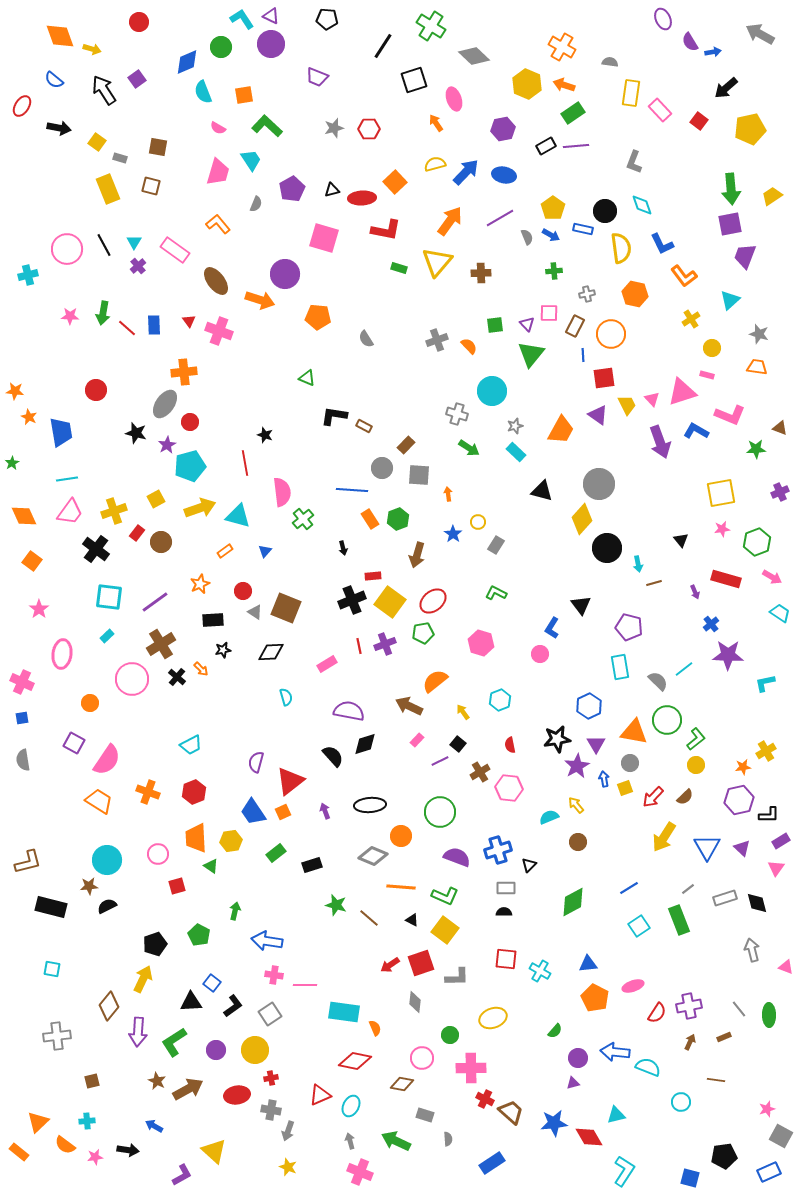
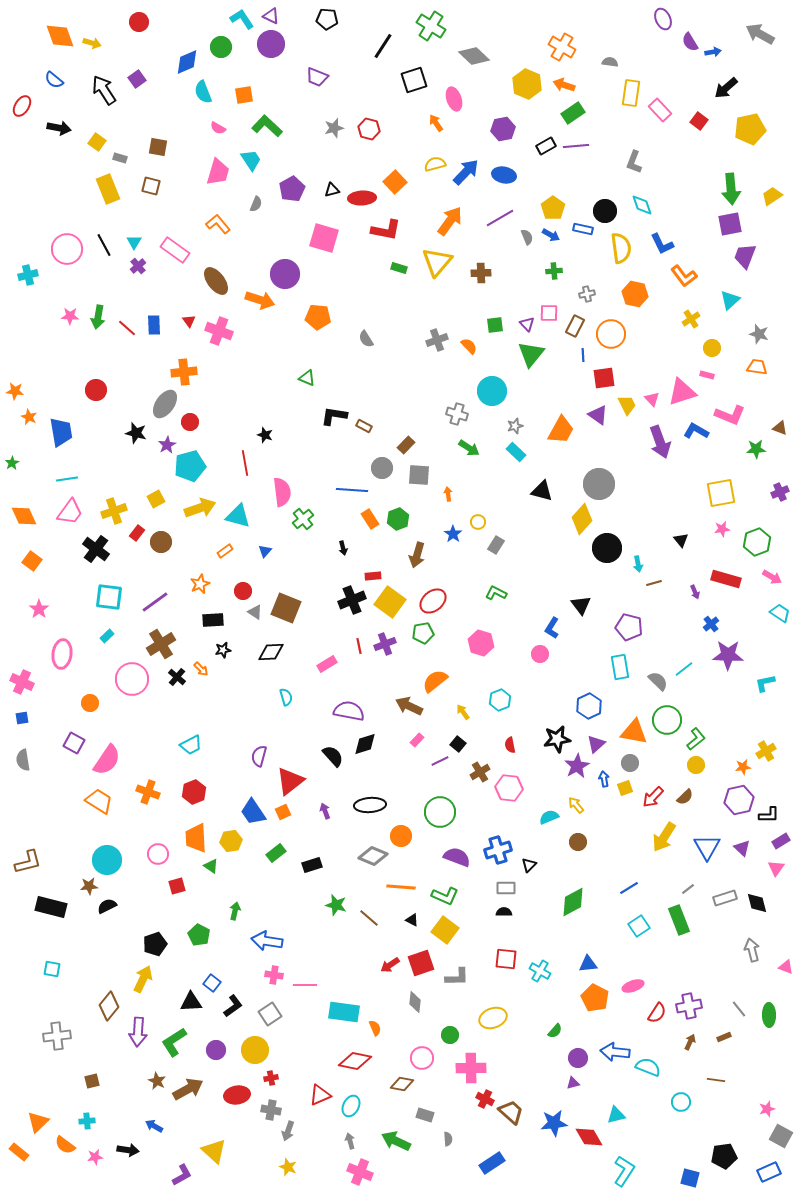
yellow arrow at (92, 49): moved 6 px up
red hexagon at (369, 129): rotated 15 degrees clockwise
green arrow at (103, 313): moved 5 px left, 4 px down
purple triangle at (596, 744): rotated 18 degrees clockwise
purple semicircle at (256, 762): moved 3 px right, 6 px up
